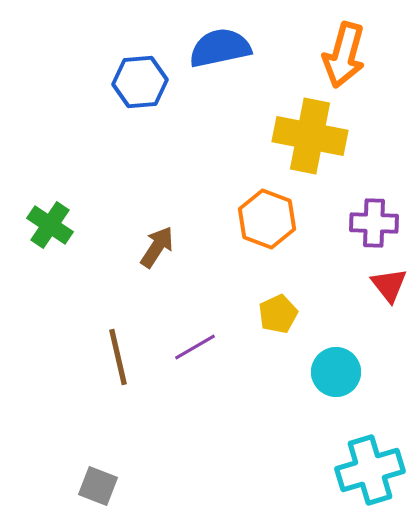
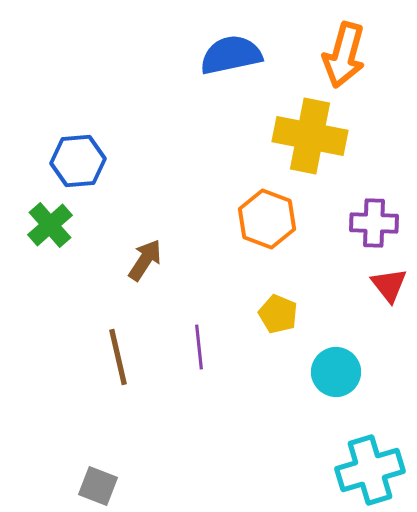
blue semicircle: moved 11 px right, 7 px down
blue hexagon: moved 62 px left, 79 px down
green cross: rotated 15 degrees clockwise
brown arrow: moved 12 px left, 13 px down
yellow pentagon: rotated 24 degrees counterclockwise
purple line: moved 4 px right; rotated 66 degrees counterclockwise
